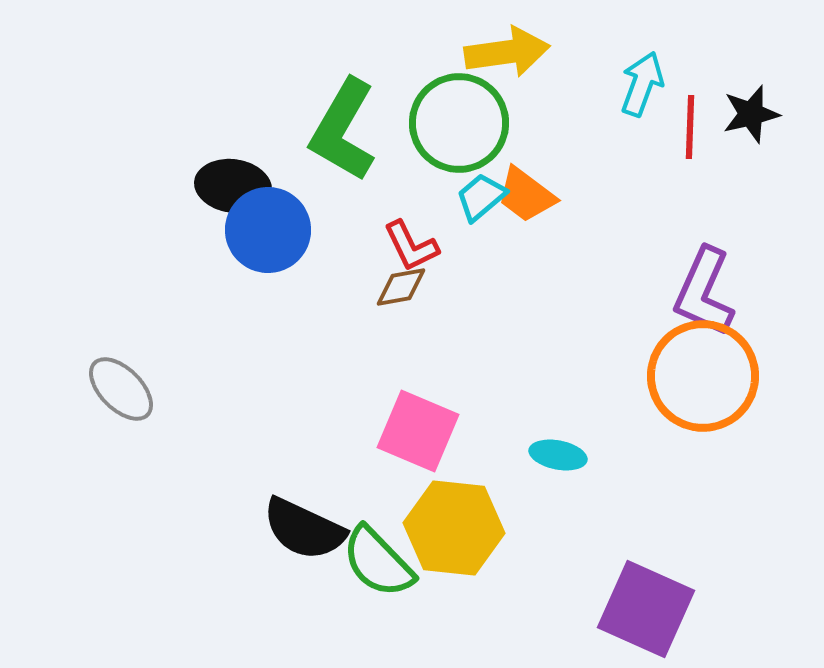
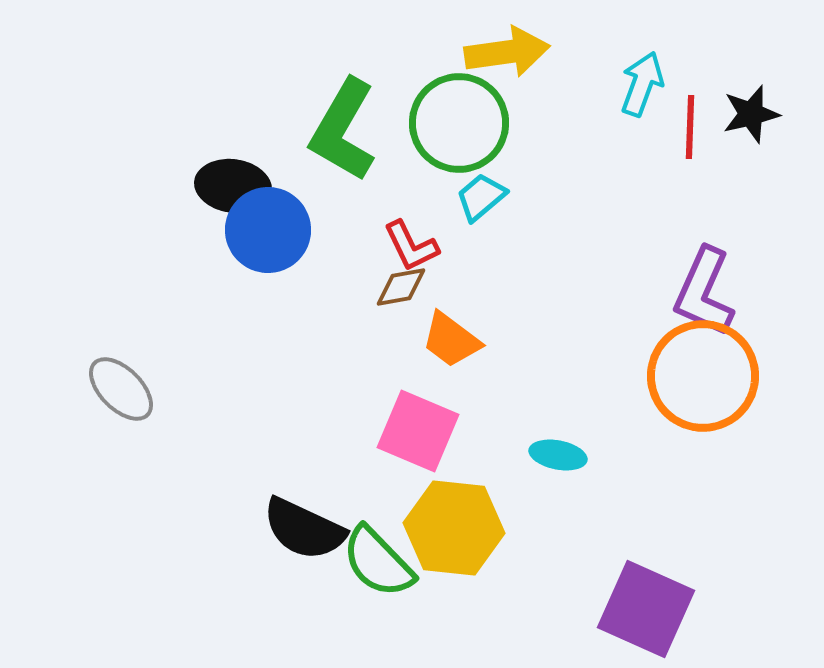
orange trapezoid: moved 75 px left, 145 px down
